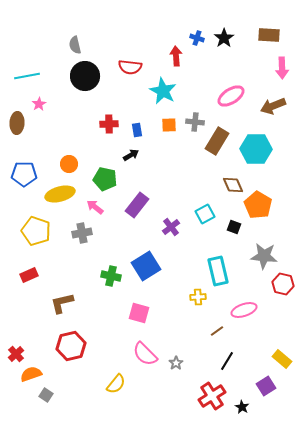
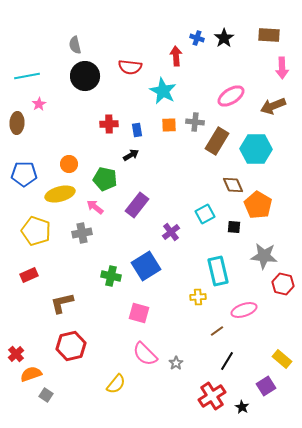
purple cross at (171, 227): moved 5 px down
black square at (234, 227): rotated 16 degrees counterclockwise
